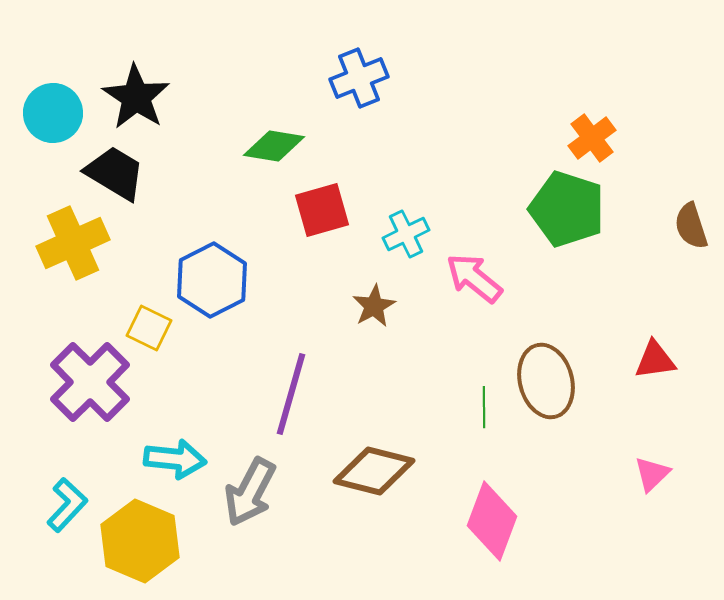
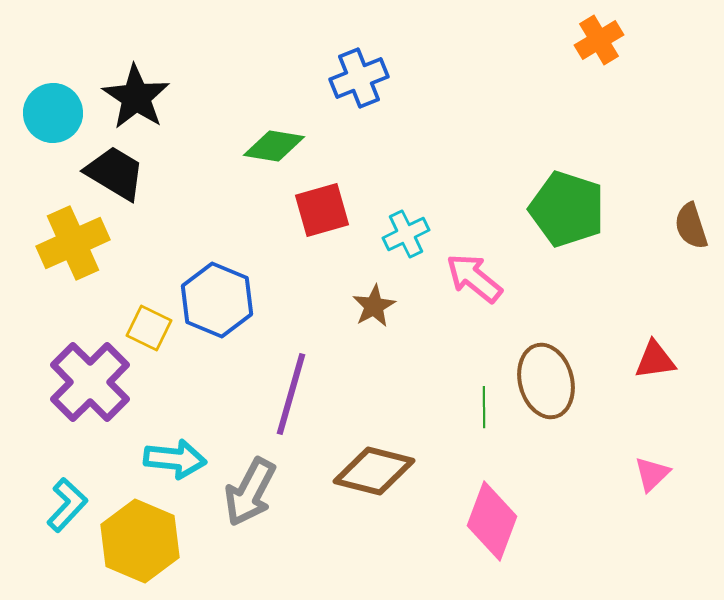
orange cross: moved 7 px right, 98 px up; rotated 6 degrees clockwise
blue hexagon: moved 5 px right, 20 px down; rotated 10 degrees counterclockwise
